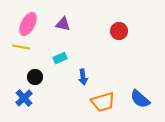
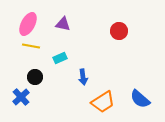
yellow line: moved 10 px right, 1 px up
blue cross: moved 3 px left, 1 px up
orange trapezoid: rotated 15 degrees counterclockwise
